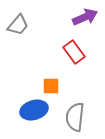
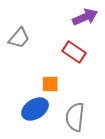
gray trapezoid: moved 1 px right, 13 px down
red rectangle: rotated 20 degrees counterclockwise
orange square: moved 1 px left, 2 px up
blue ellipse: moved 1 px right, 1 px up; rotated 16 degrees counterclockwise
